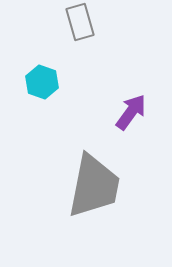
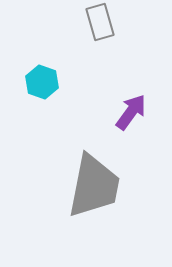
gray rectangle: moved 20 px right
